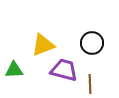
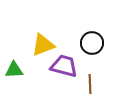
purple trapezoid: moved 4 px up
